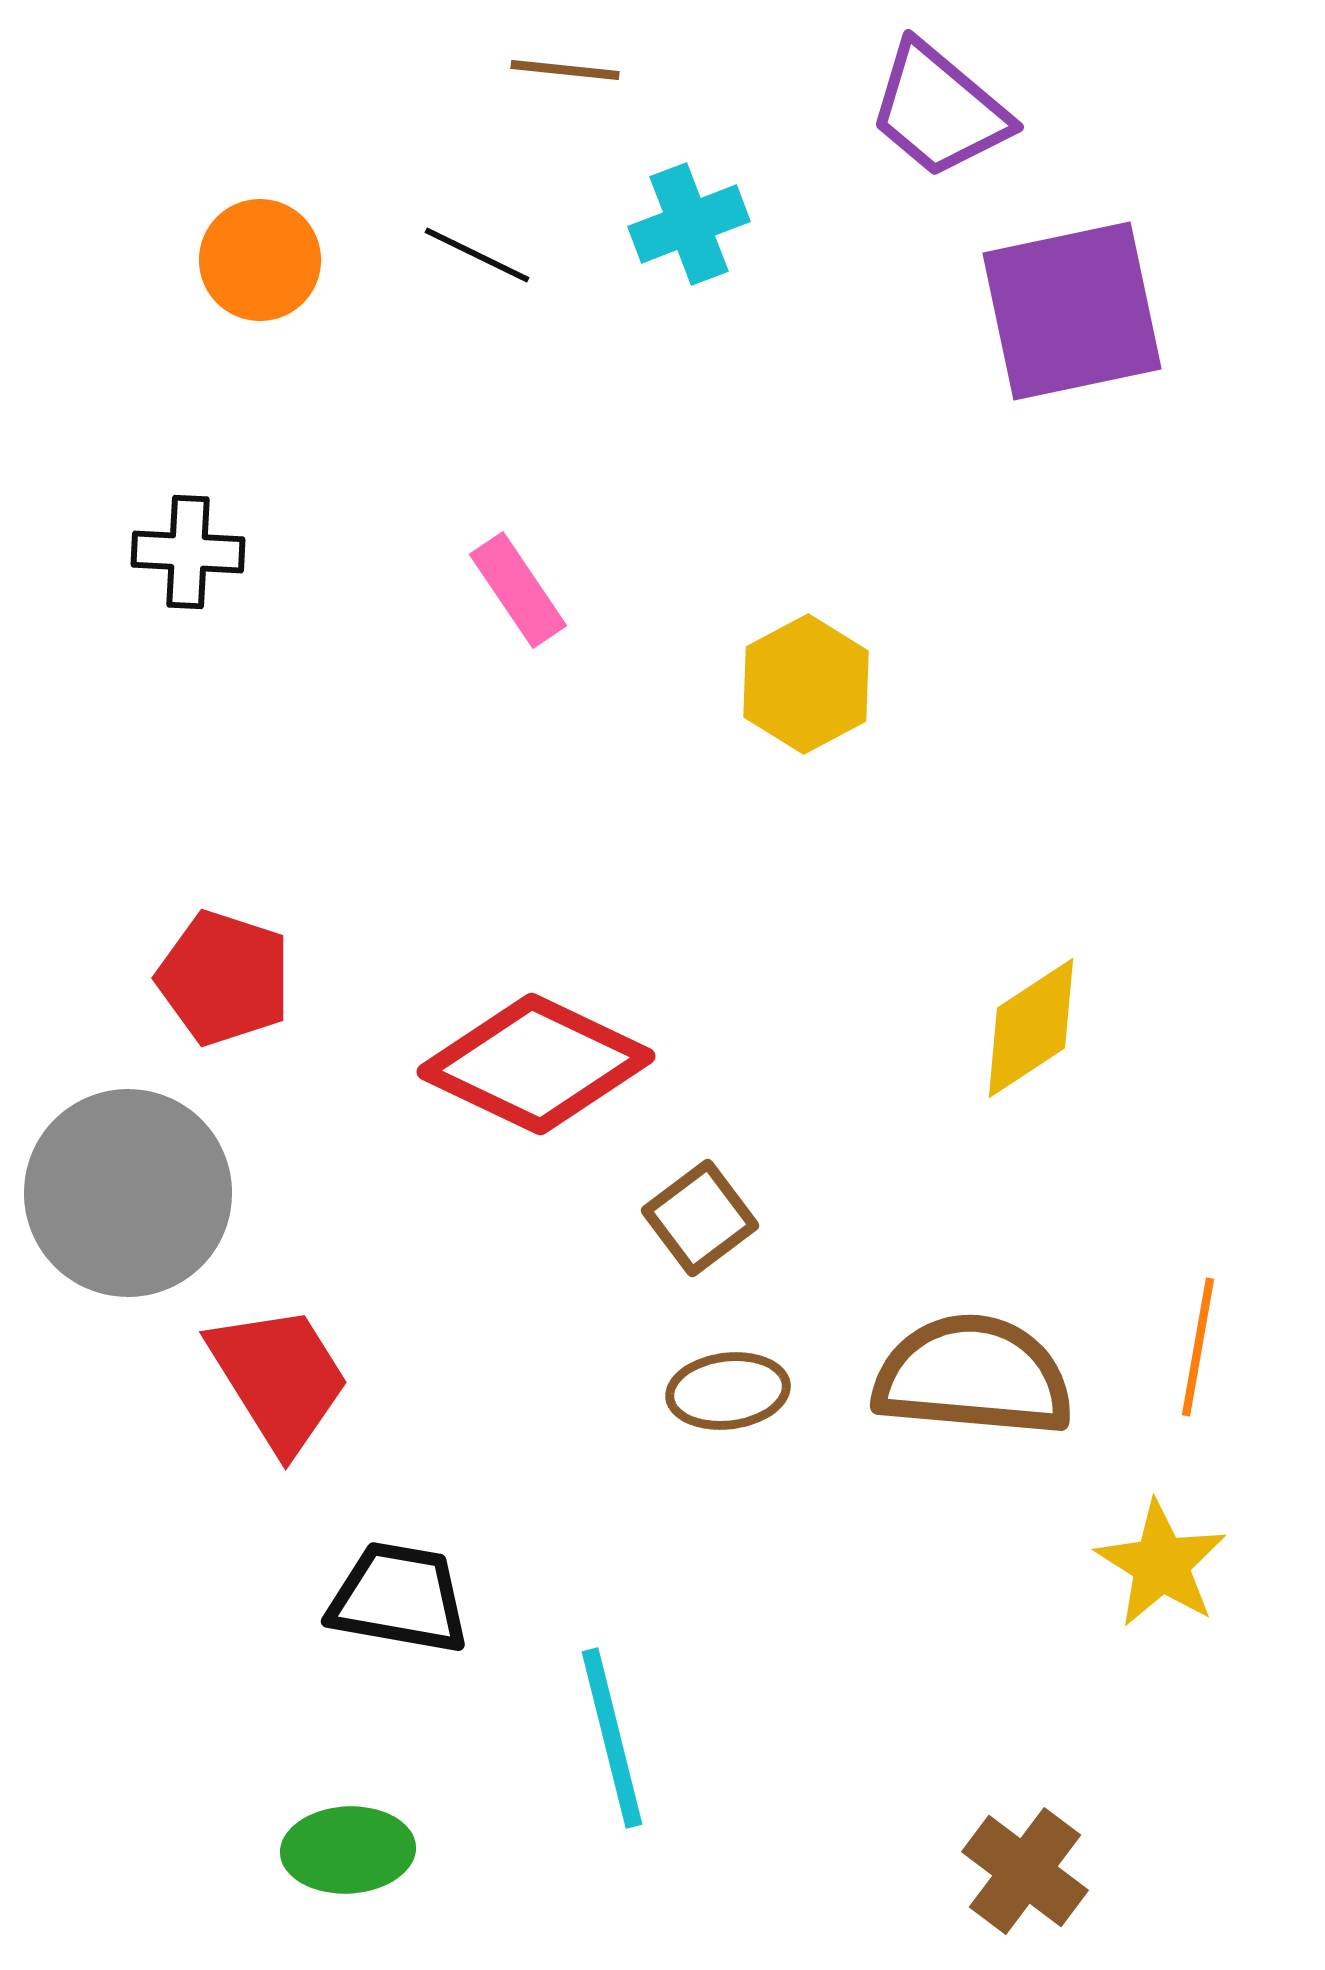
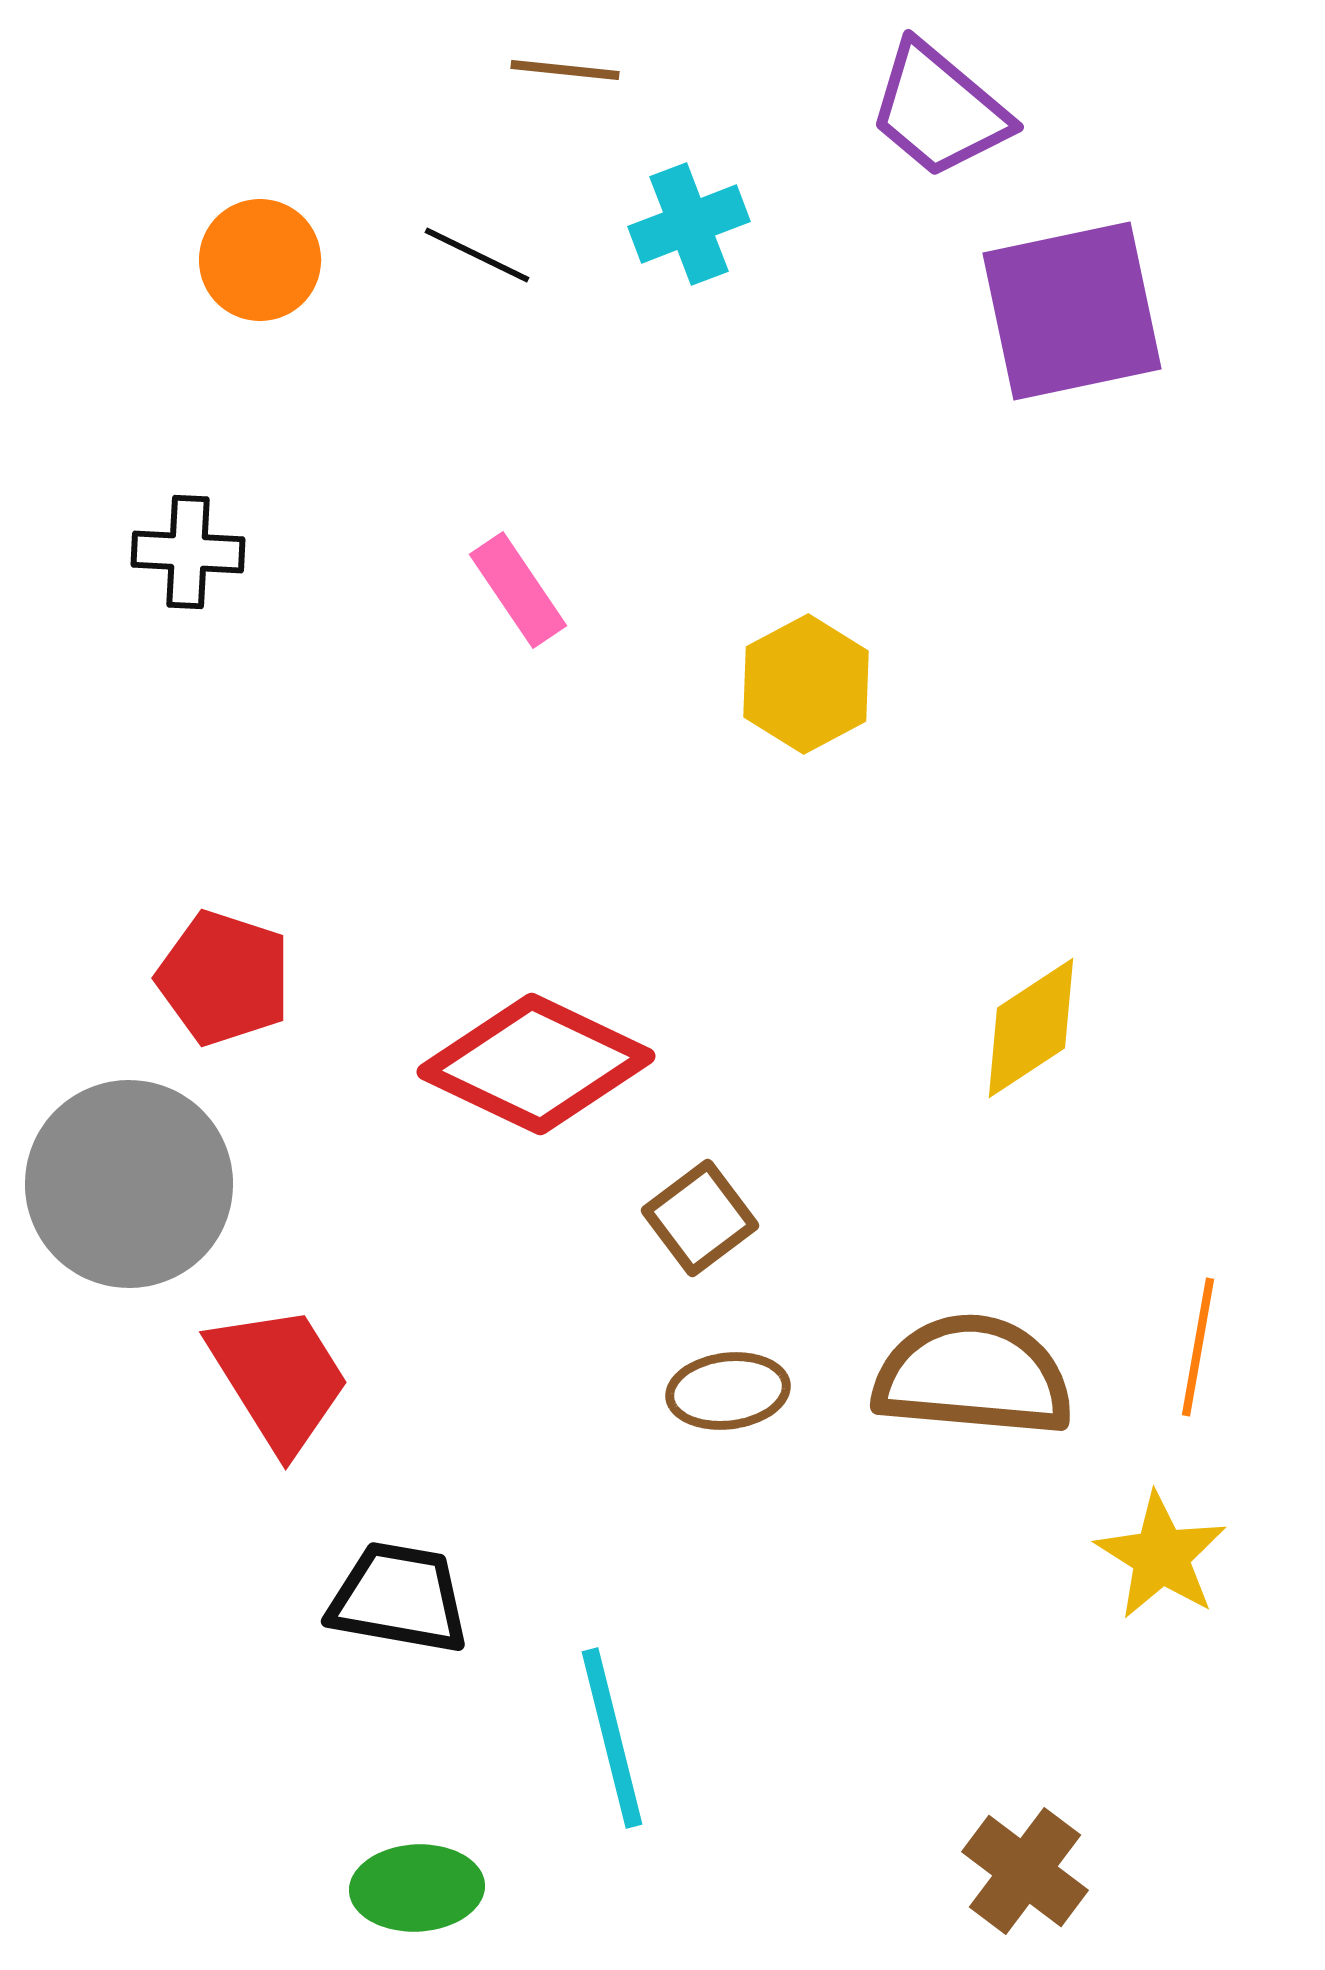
gray circle: moved 1 px right, 9 px up
yellow star: moved 8 px up
green ellipse: moved 69 px right, 38 px down
